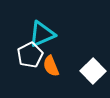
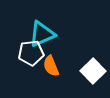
white pentagon: moved 1 px right, 2 px up; rotated 20 degrees clockwise
